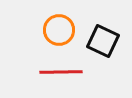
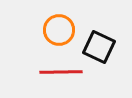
black square: moved 4 px left, 6 px down
